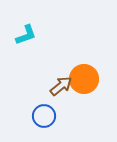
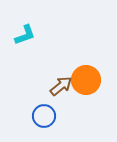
cyan L-shape: moved 1 px left
orange circle: moved 2 px right, 1 px down
